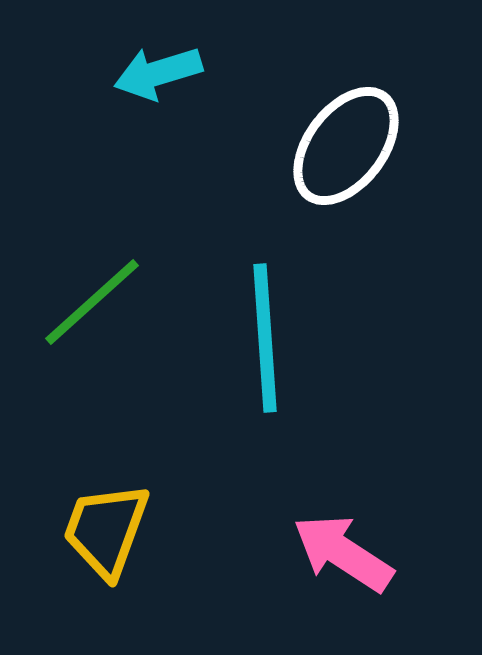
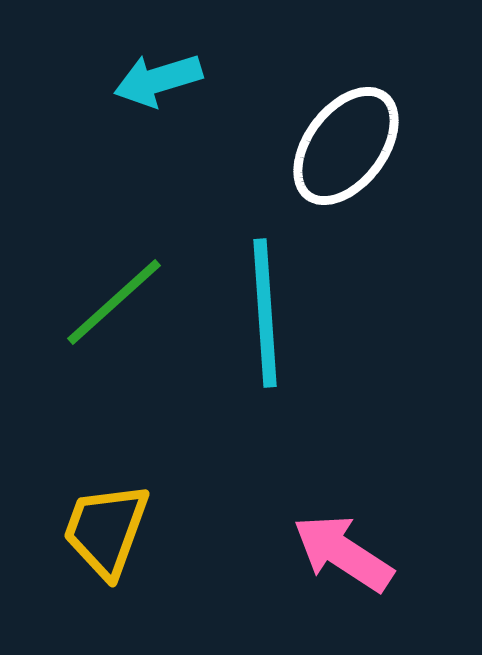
cyan arrow: moved 7 px down
green line: moved 22 px right
cyan line: moved 25 px up
